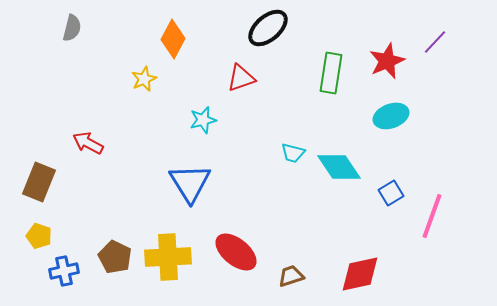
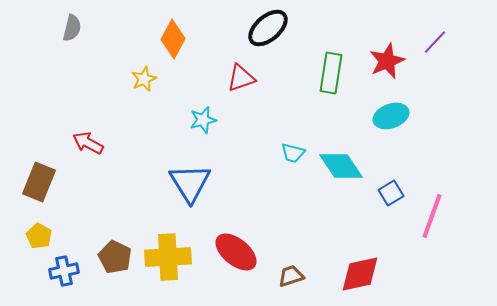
cyan diamond: moved 2 px right, 1 px up
yellow pentagon: rotated 10 degrees clockwise
